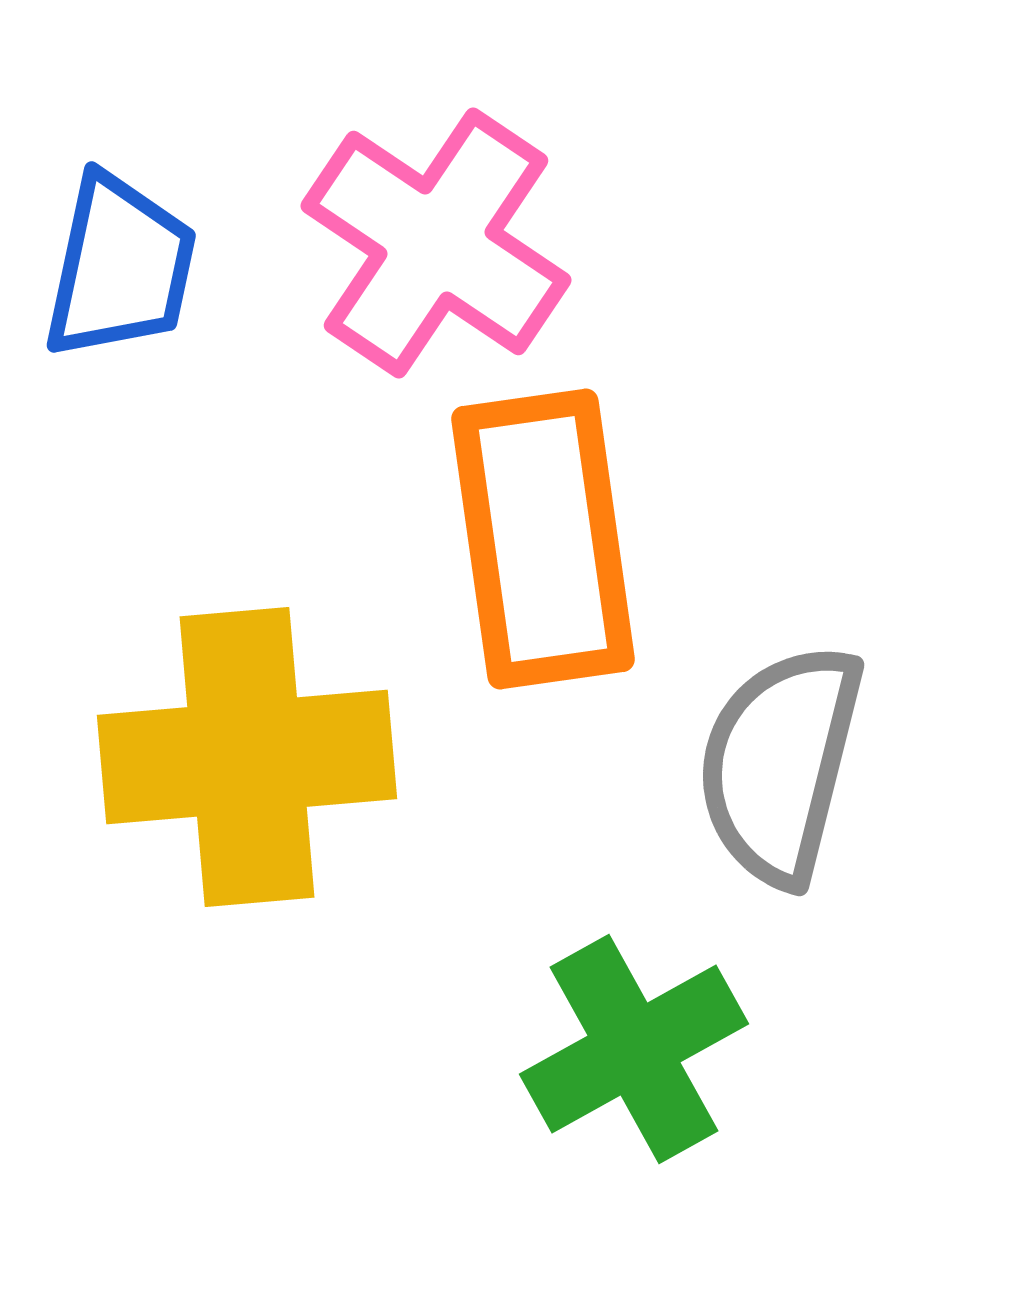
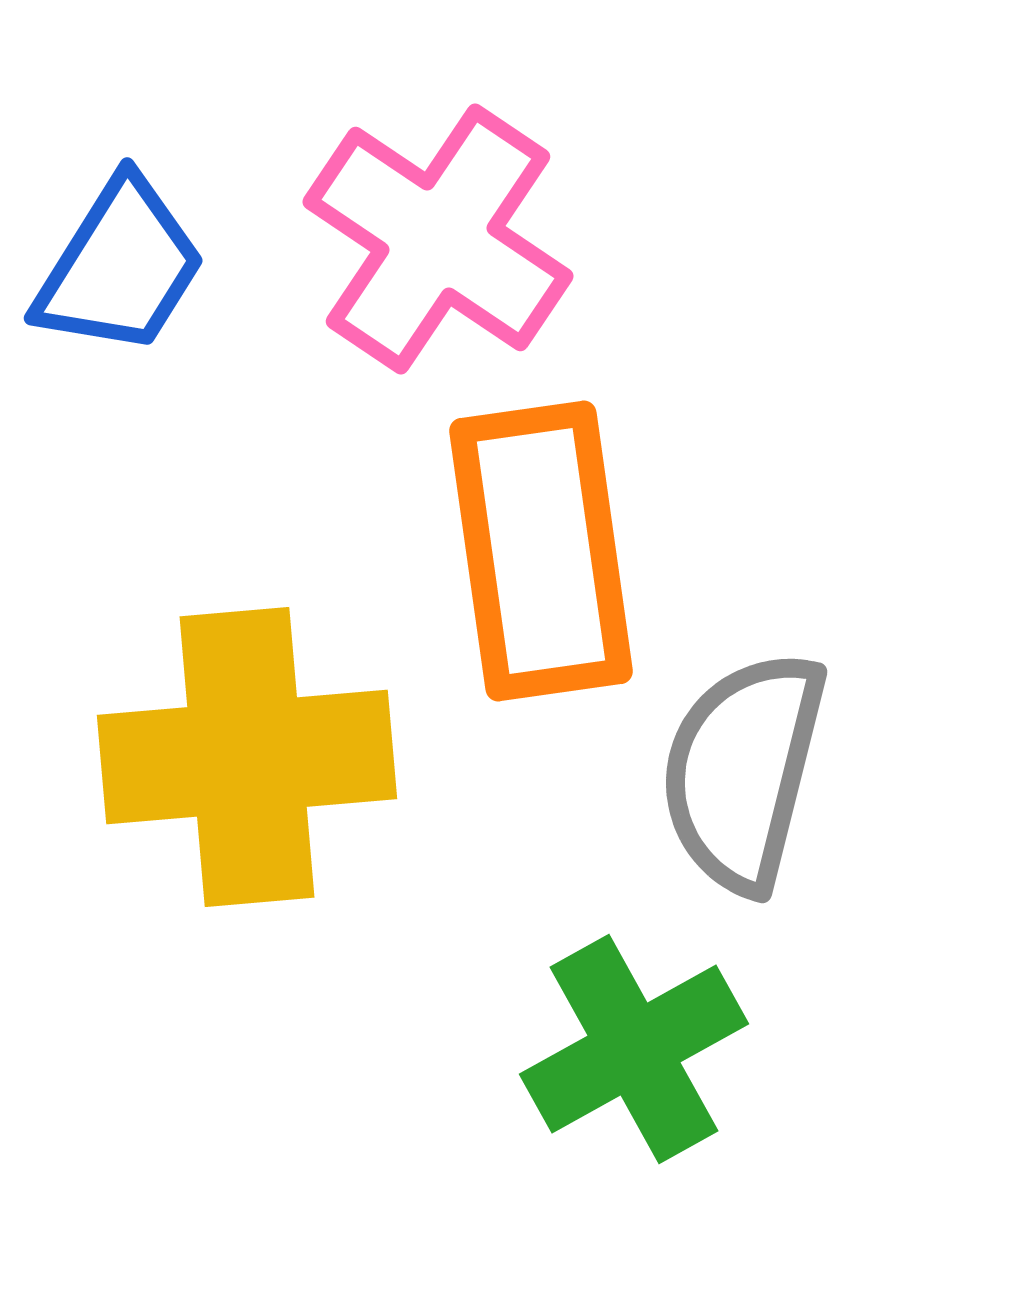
pink cross: moved 2 px right, 4 px up
blue trapezoid: rotated 20 degrees clockwise
orange rectangle: moved 2 px left, 12 px down
gray semicircle: moved 37 px left, 7 px down
